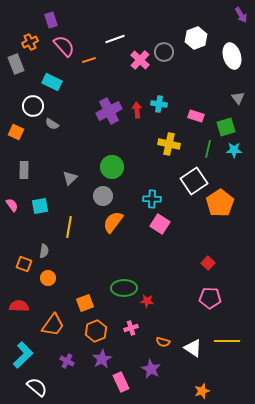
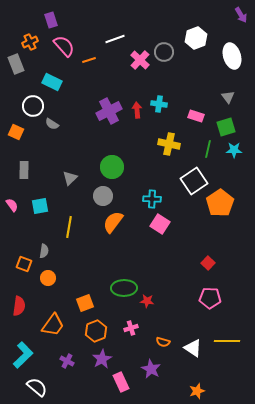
gray triangle at (238, 98): moved 10 px left, 1 px up
red semicircle at (19, 306): rotated 96 degrees clockwise
orange star at (202, 391): moved 5 px left
